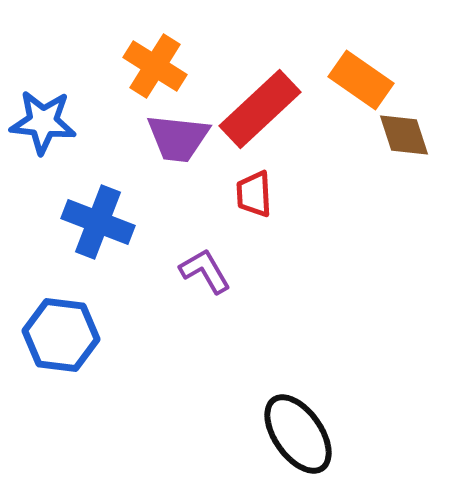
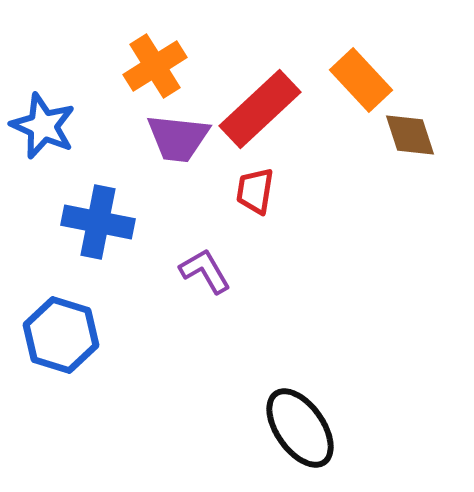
orange cross: rotated 26 degrees clockwise
orange rectangle: rotated 12 degrees clockwise
blue star: moved 4 px down; rotated 18 degrees clockwise
brown diamond: moved 6 px right
red trapezoid: moved 1 px right, 3 px up; rotated 12 degrees clockwise
blue cross: rotated 10 degrees counterclockwise
blue hexagon: rotated 10 degrees clockwise
black ellipse: moved 2 px right, 6 px up
